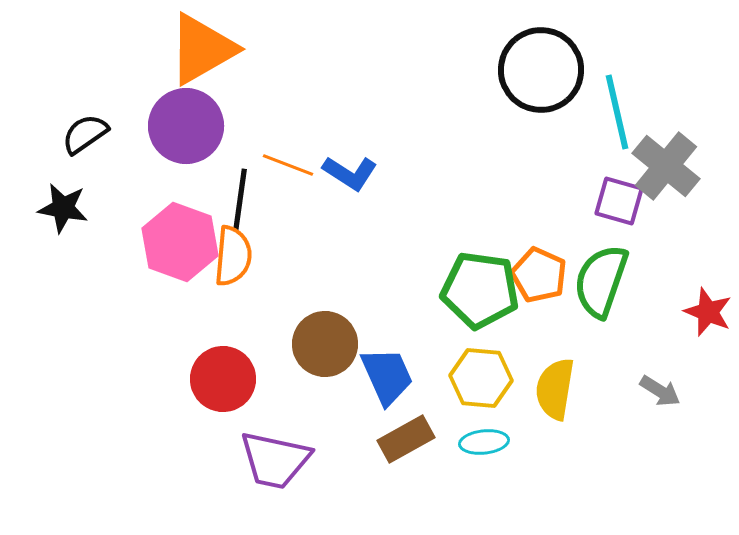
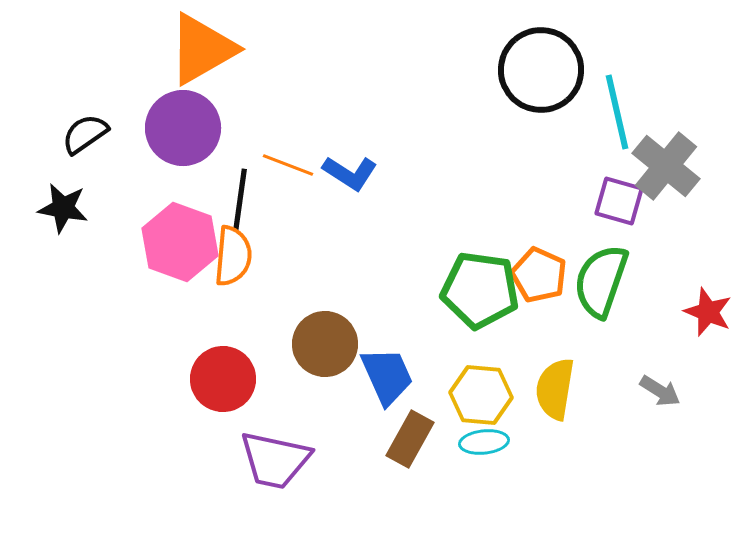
purple circle: moved 3 px left, 2 px down
yellow hexagon: moved 17 px down
brown rectangle: moved 4 px right; rotated 32 degrees counterclockwise
